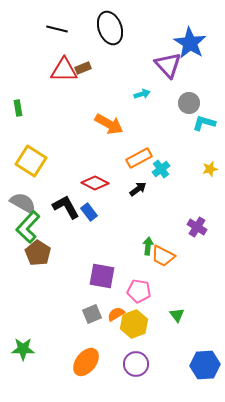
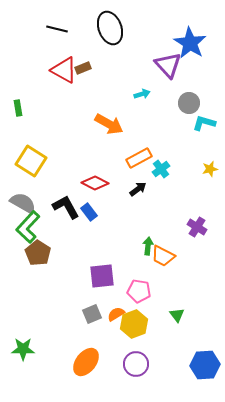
red triangle: rotated 28 degrees clockwise
purple square: rotated 16 degrees counterclockwise
